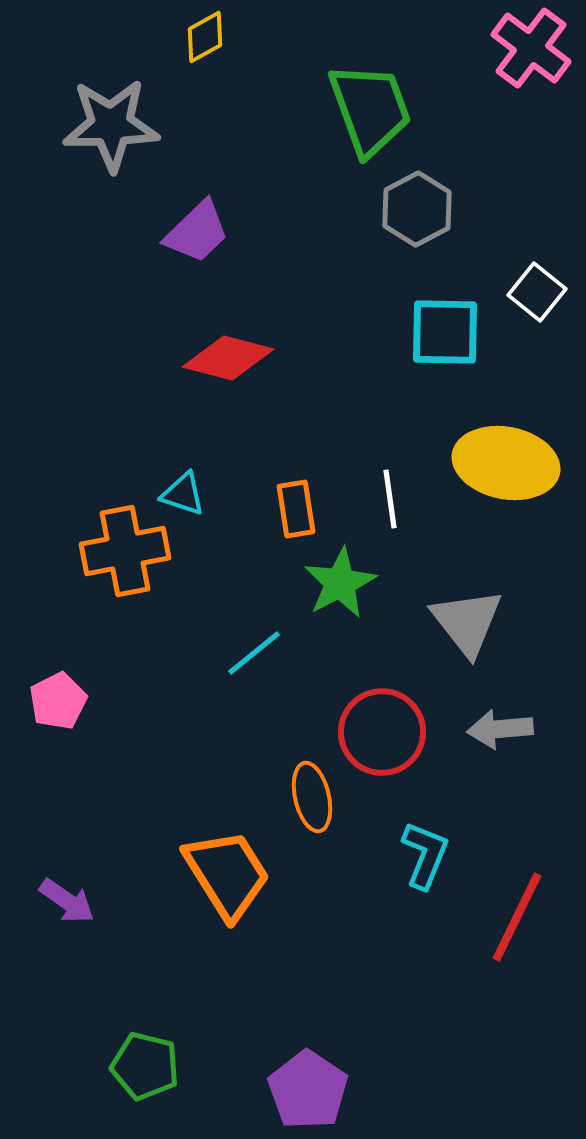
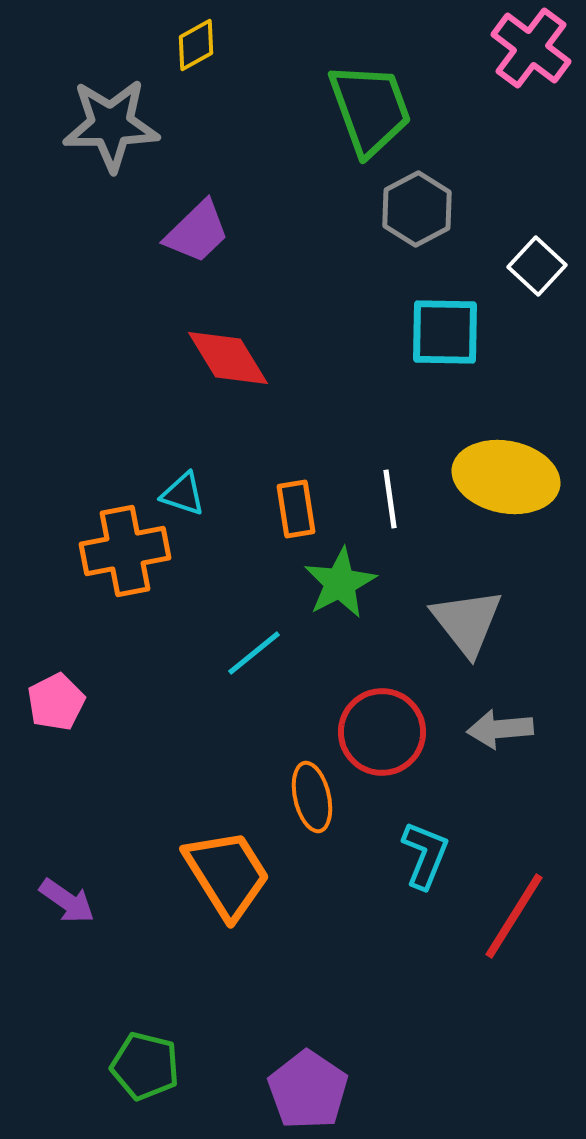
yellow diamond: moved 9 px left, 8 px down
white square: moved 26 px up; rotated 4 degrees clockwise
red diamond: rotated 44 degrees clockwise
yellow ellipse: moved 14 px down
pink pentagon: moved 2 px left, 1 px down
red line: moved 3 px left, 1 px up; rotated 6 degrees clockwise
